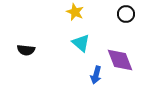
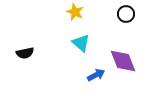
black semicircle: moved 1 px left, 3 px down; rotated 18 degrees counterclockwise
purple diamond: moved 3 px right, 1 px down
blue arrow: rotated 132 degrees counterclockwise
